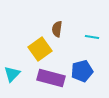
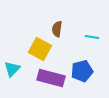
yellow square: rotated 25 degrees counterclockwise
cyan triangle: moved 5 px up
